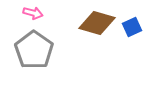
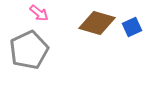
pink arrow: moved 6 px right; rotated 24 degrees clockwise
gray pentagon: moved 5 px left; rotated 12 degrees clockwise
